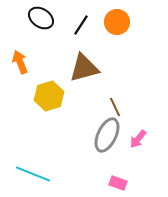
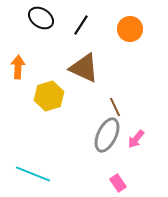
orange circle: moved 13 px right, 7 px down
orange arrow: moved 2 px left, 5 px down; rotated 25 degrees clockwise
brown triangle: rotated 40 degrees clockwise
pink arrow: moved 2 px left
pink rectangle: rotated 36 degrees clockwise
